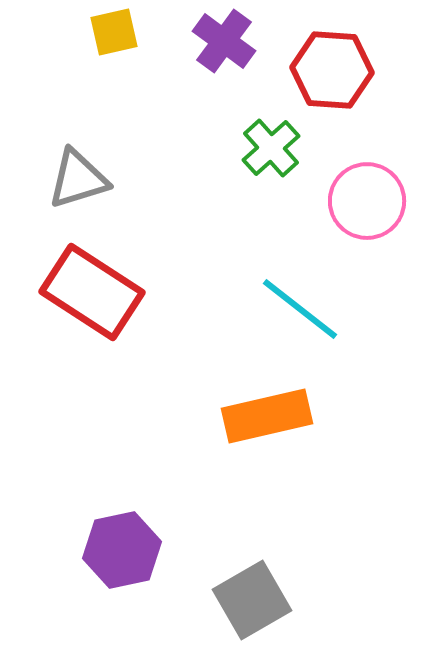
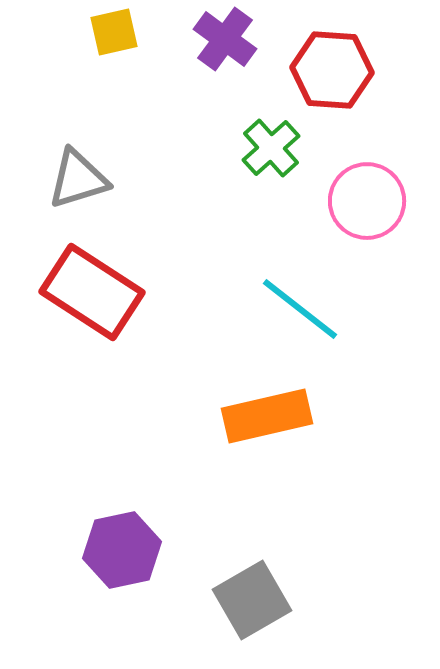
purple cross: moved 1 px right, 2 px up
